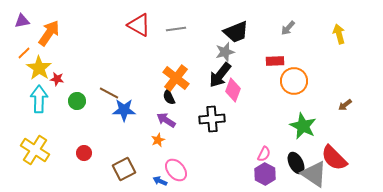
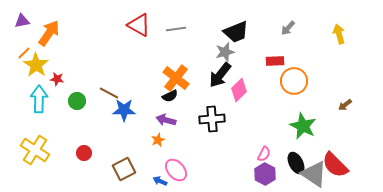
yellow star: moved 3 px left, 3 px up
pink diamond: moved 6 px right; rotated 25 degrees clockwise
black semicircle: moved 1 px right, 1 px up; rotated 91 degrees counterclockwise
purple arrow: rotated 18 degrees counterclockwise
red semicircle: moved 1 px right, 7 px down
